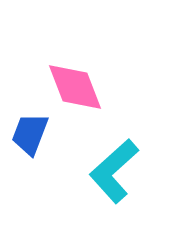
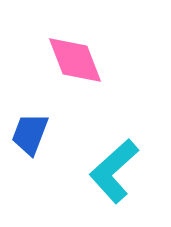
pink diamond: moved 27 px up
